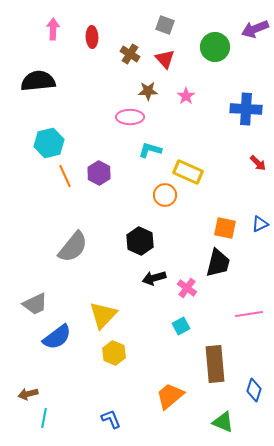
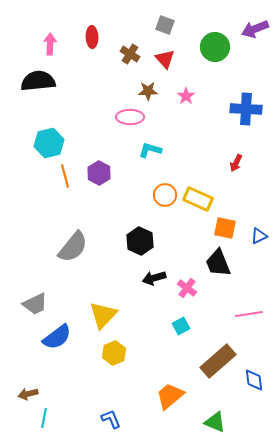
pink arrow: moved 3 px left, 15 px down
red arrow: moved 22 px left; rotated 72 degrees clockwise
yellow rectangle: moved 10 px right, 27 px down
orange line: rotated 10 degrees clockwise
blue triangle: moved 1 px left, 12 px down
black trapezoid: rotated 144 degrees clockwise
yellow hexagon: rotated 15 degrees clockwise
brown rectangle: moved 3 px right, 3 px up; rotated 54 degrees clockwise
blue diamond: moved 10 px up; rotated 25 degrees counterclockwise
green triangle: moved 8 px left
